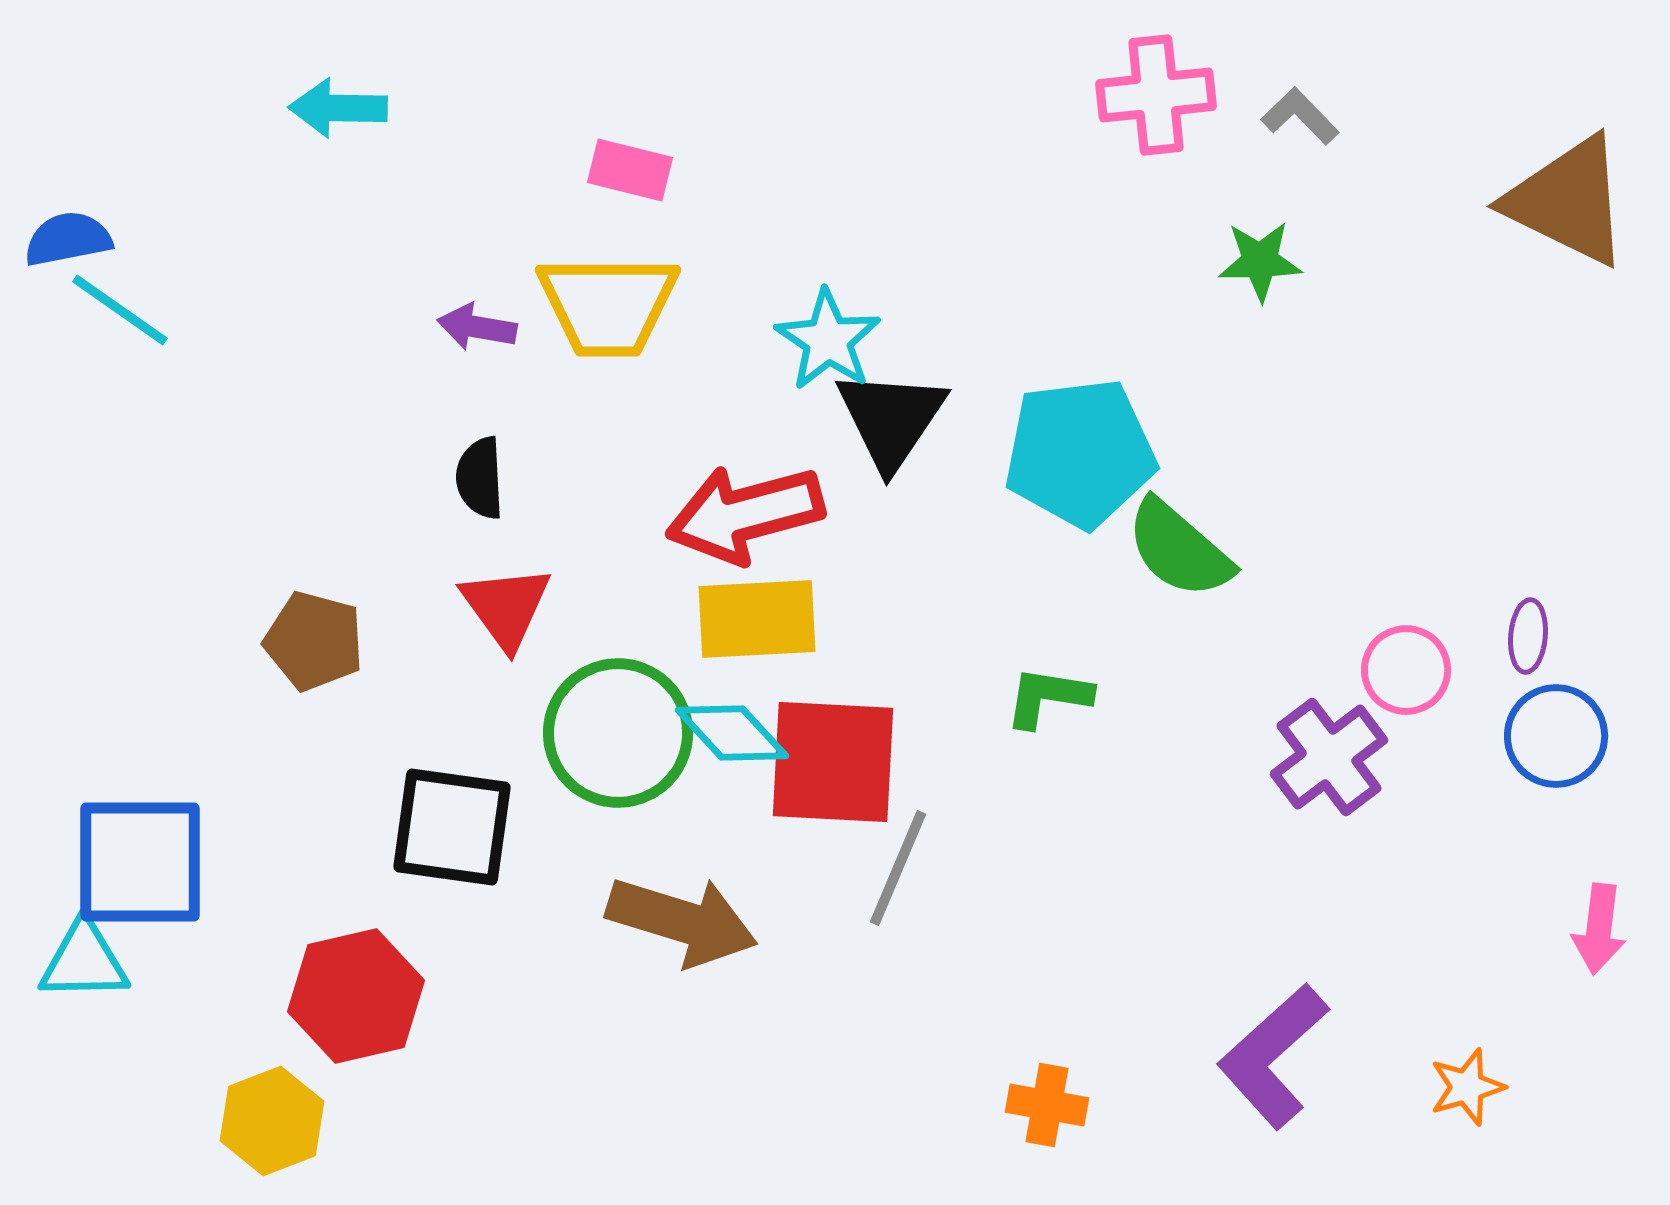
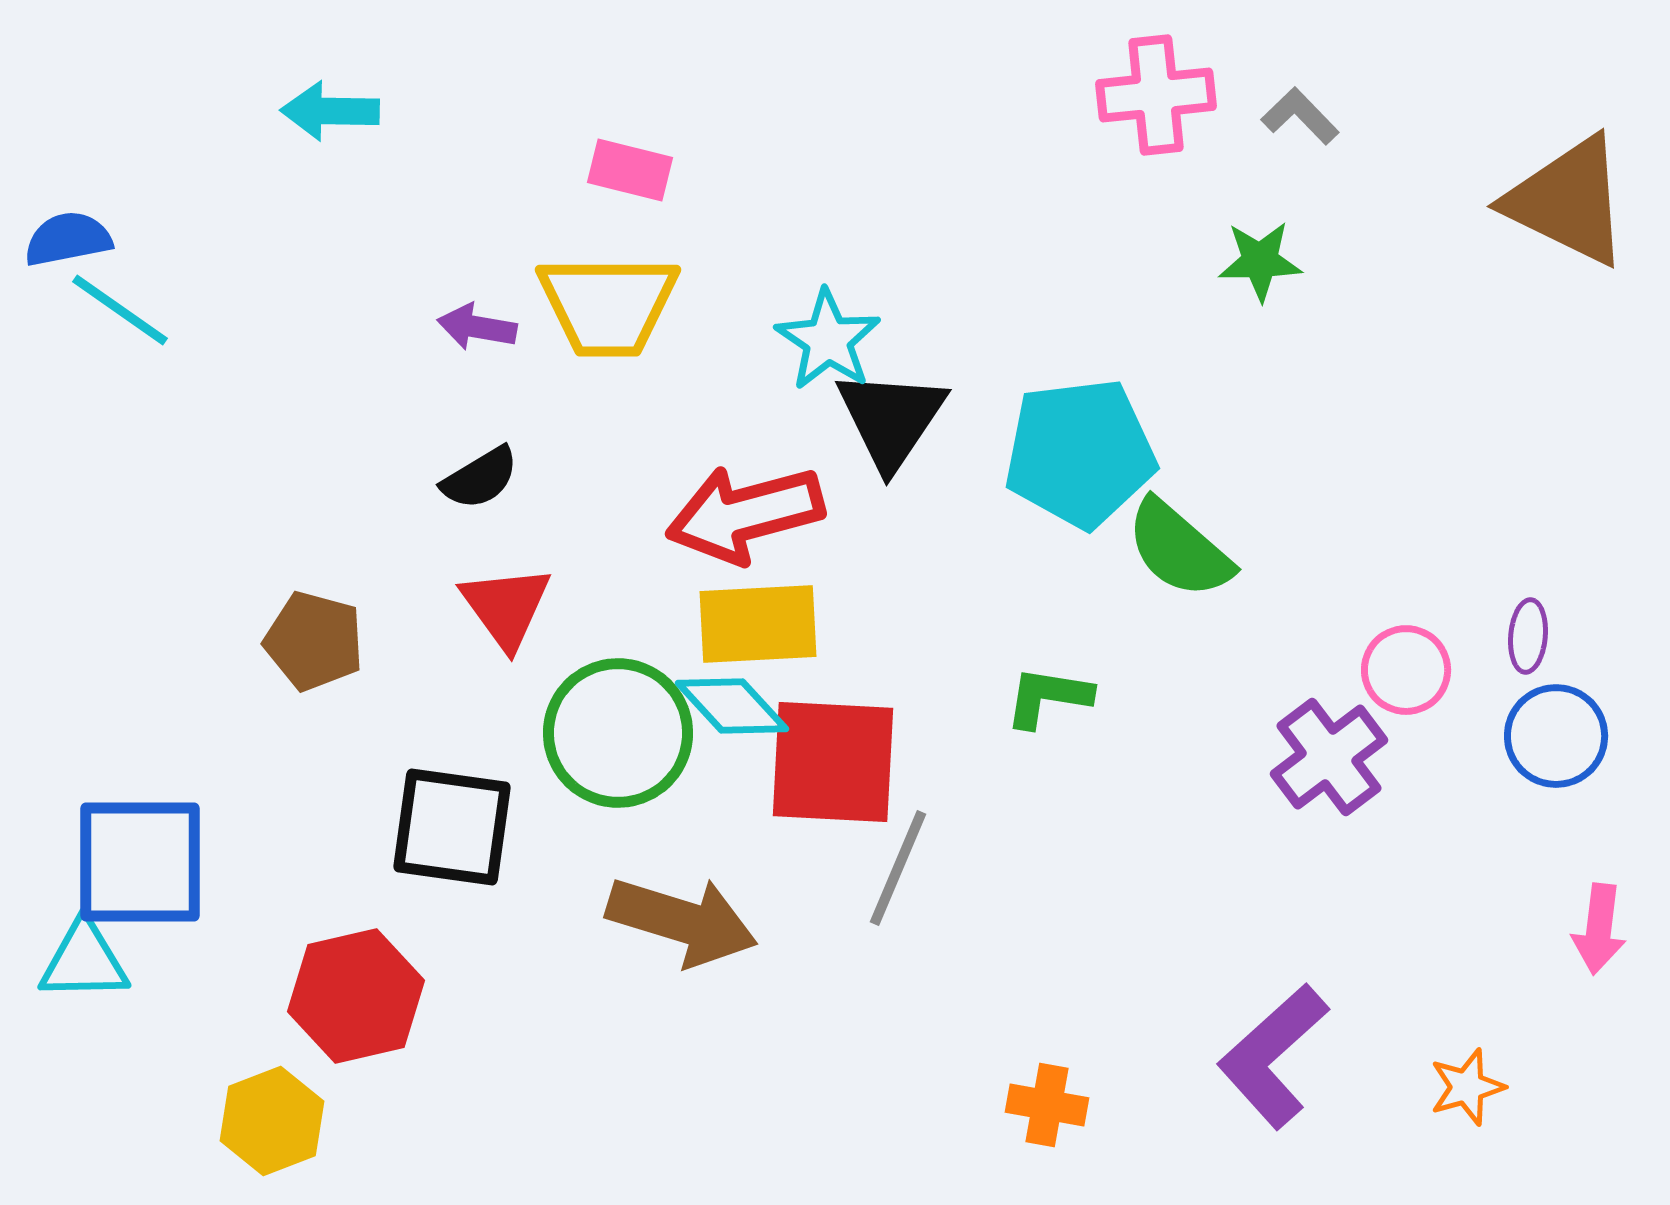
cyan arrow: moved 8 px left, 3 px down
black semicircle: rotated 118 degrees counterclockwise
yellow rectangle: moved 1 px right, 5 px down
cyan diamond: moved 27 px up
